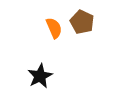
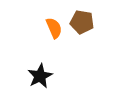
brown pentagon: rotated 15 degrees counterclockwise
